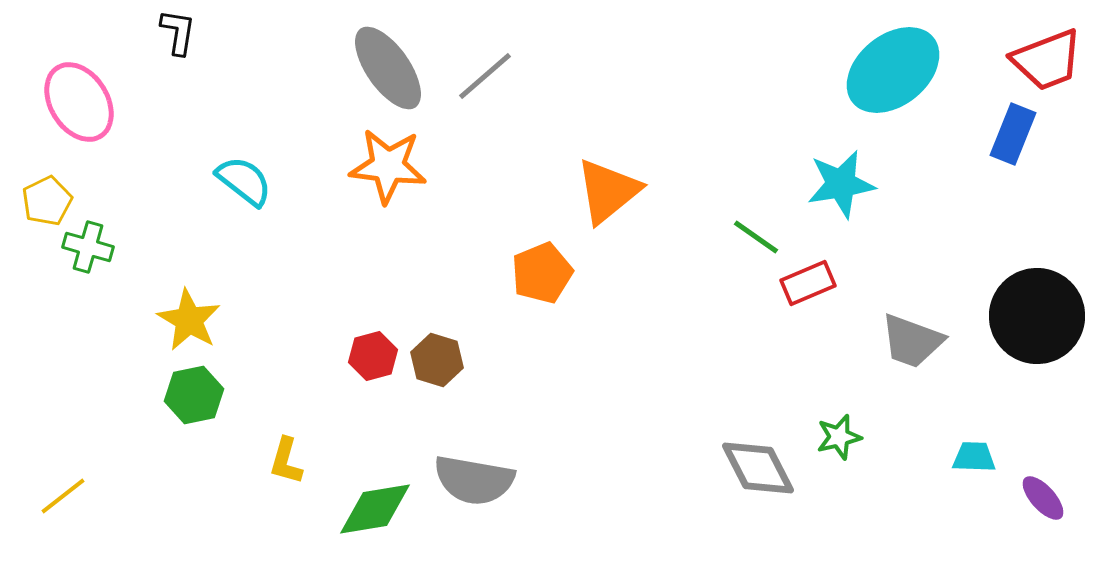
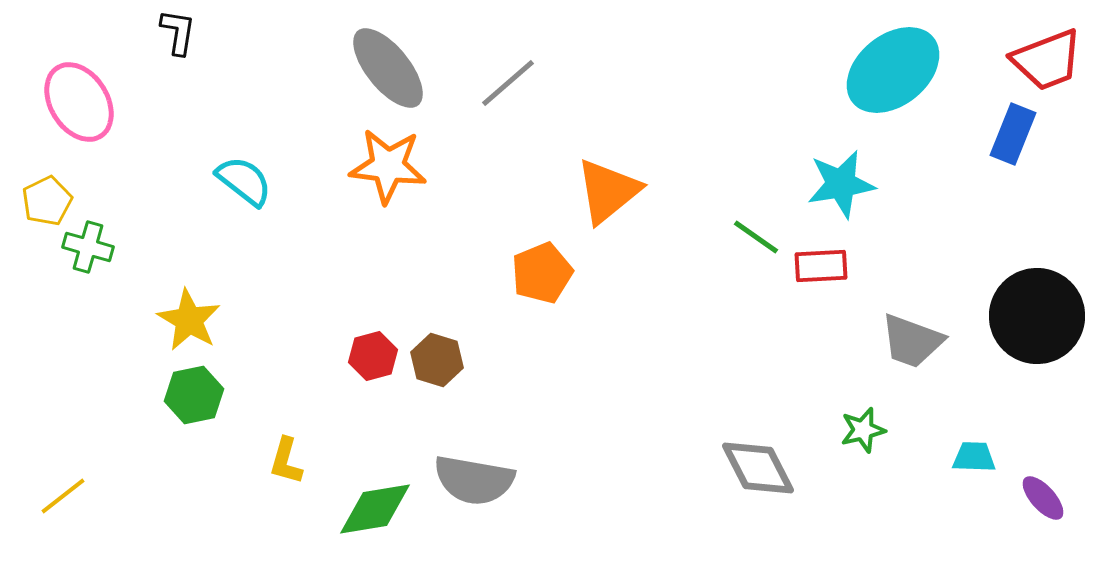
gray ellipse: rotated 4 degrees counterclockwise
gray line: moved 23 px right, 7 px down
red rectangle: moved 13 px right, 17 px up; rotated 20 degrees clockwise
green star: moved 24 px right, 7 px up
